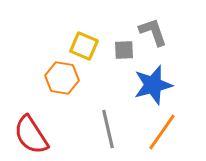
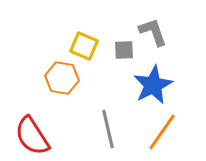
blue star: rotated 12 degrees counterclockwise
red semicircle: moved 1 px right, 1 px down
